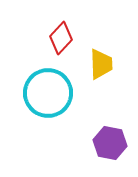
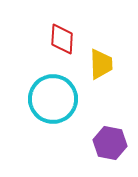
red diamond: moved 1 px right, 1 px down; rotated 40 degrees counterclockwise
cyan circle: moved 5 px right, 6 px down
